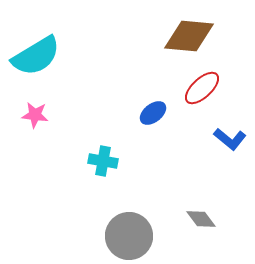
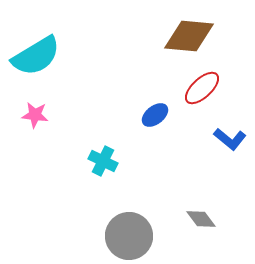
blue ellipse: moved 2 px right, 2 px down
cyan cross: rotated 16 degrees clockwise
